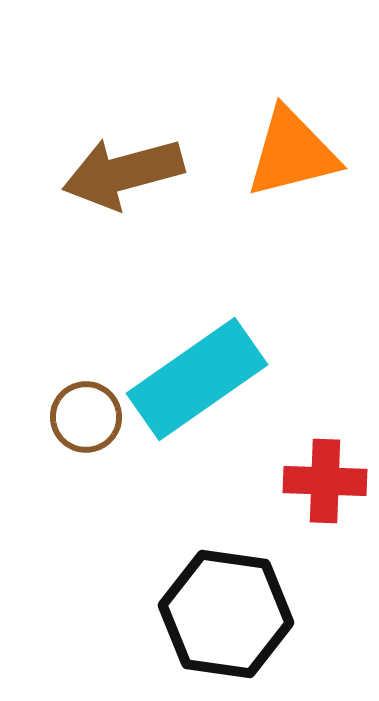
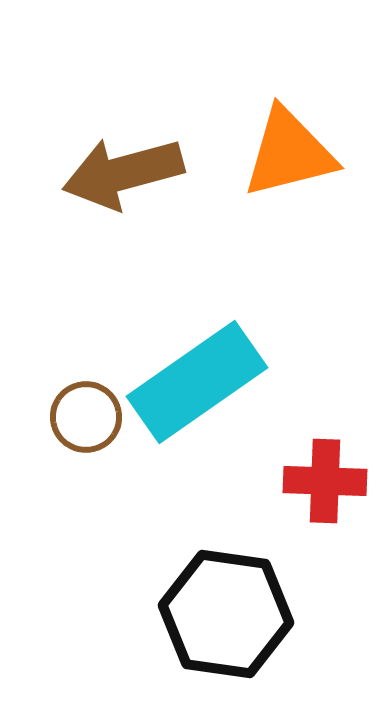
orange triangle: moved 3 px left
cyan rectangle: moved 3 px down
